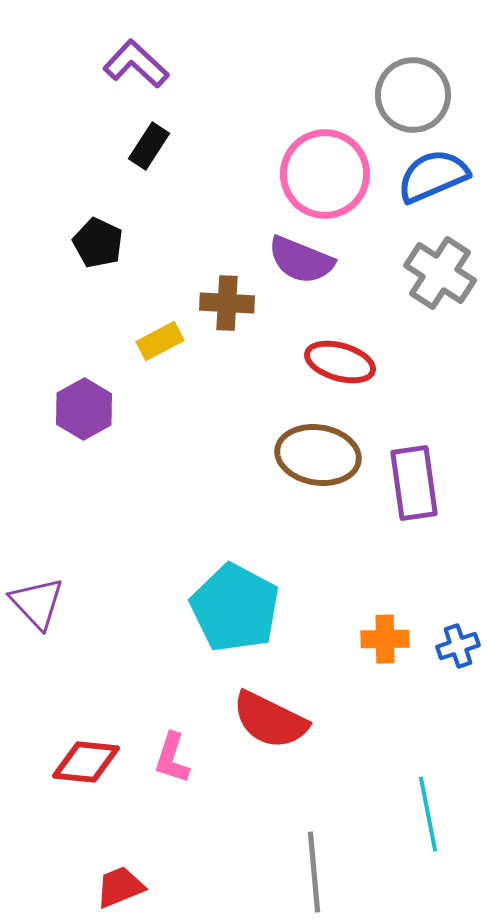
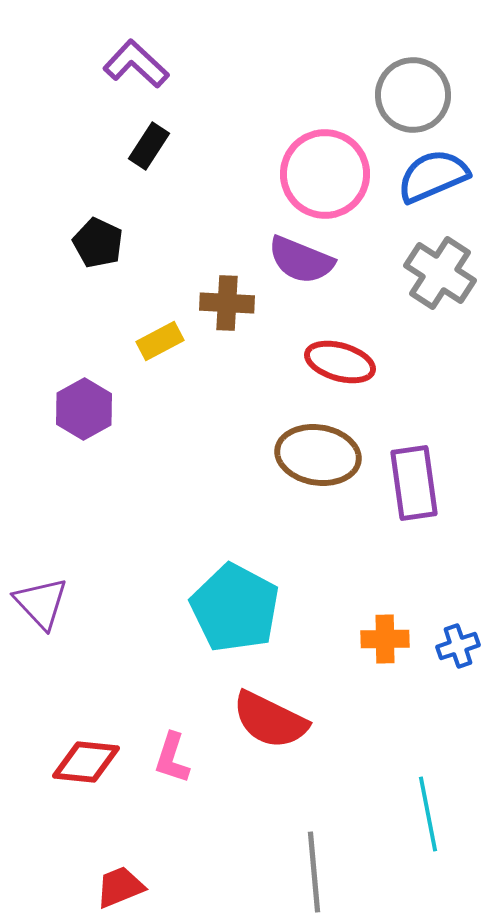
purple triangle: moved 4 px right
